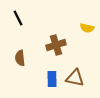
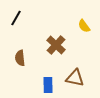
black line: moved 2 px left; rotated 56 degrees clockwise
yellow semicircle: moved 3 px left, 2 px up; rotated 40 degrees clockwise
brown cross: rotated 30 degrees counterclockwise
blue rectangle: moved 4 px left, 6 px down
